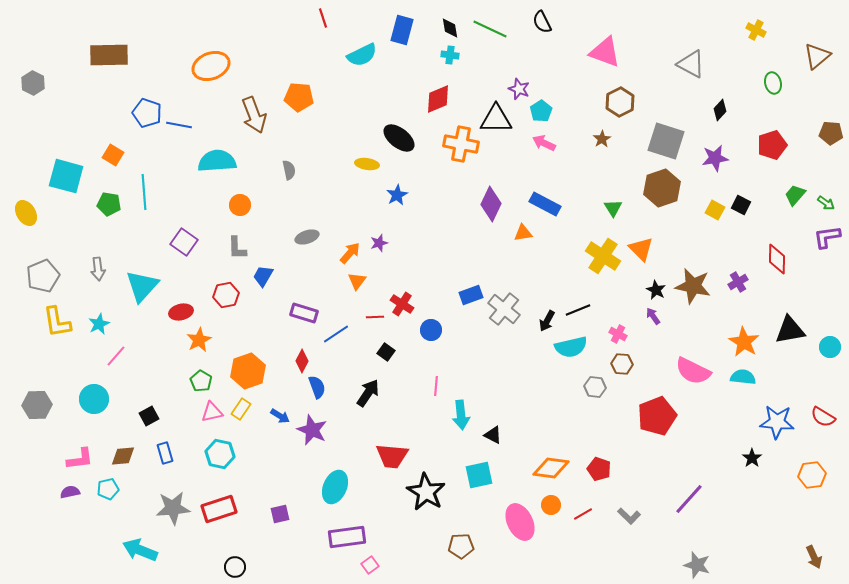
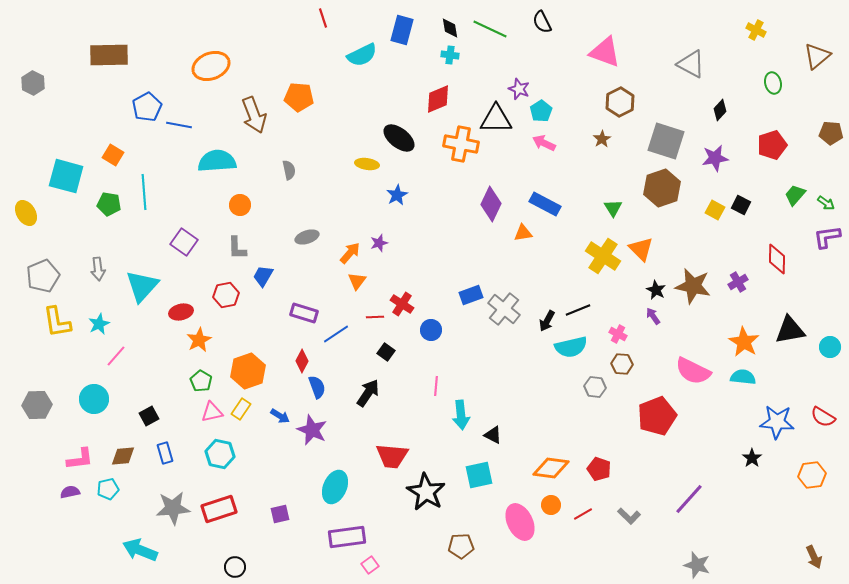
blue pentagon at (147, 113): moved 6 px up; rotated 24 degrees clockwise
